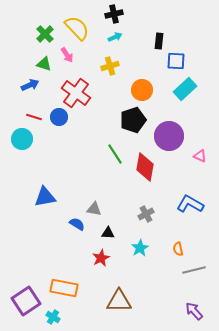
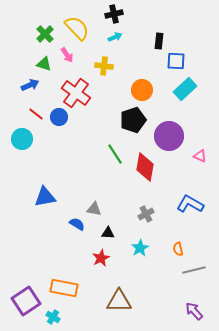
yellow cross: moved 6 px left; rotated 24 degrees clockwise
red line: moved 2 px right, 3 px up; rotated 21 degrees clockwise
